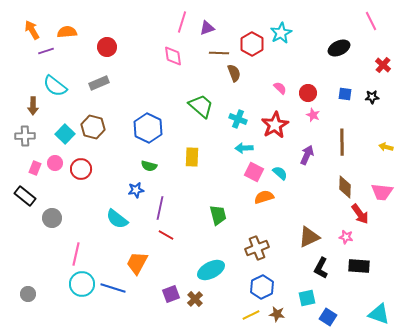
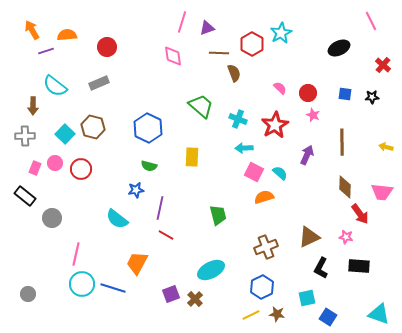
orange semicircle at (67, 32): moved 3 px down
brown cross at (257, 248): moved 9 px right, 1 px up
